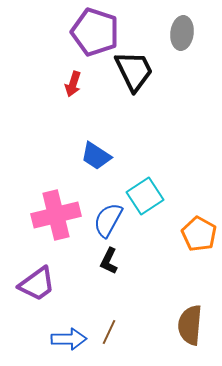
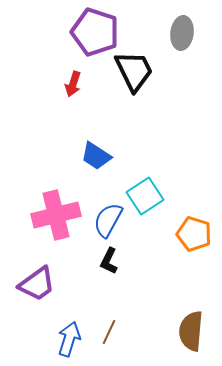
orange pentagon: moved 5 px left; rotated 12 degrees counterclockwise
brown semicircle: moved 1 px right, 6 px down
blue arrow: rotated 72 degrees counterclockwise
